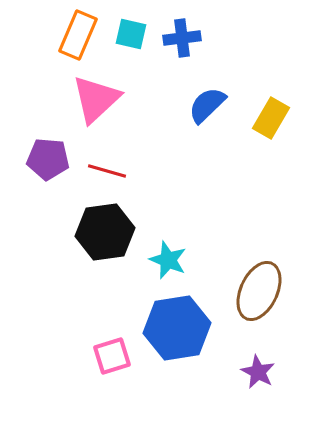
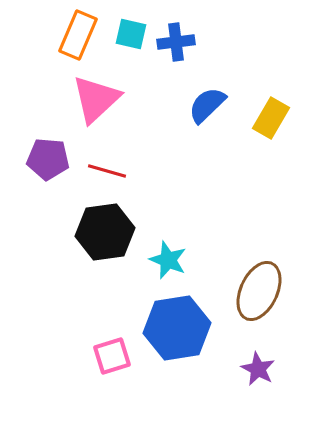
blue cross: moved 6 px left, 4 px down
purple star: moved 3 px up
